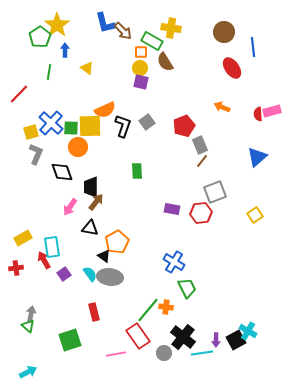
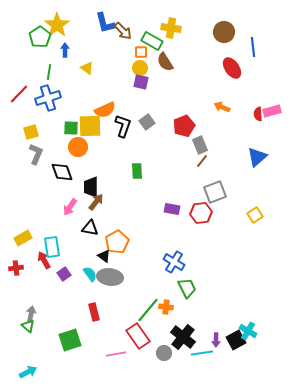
blue cross at (51, 123): moved 3 px left, 25 px up; rotated 30 degrees clockwise
